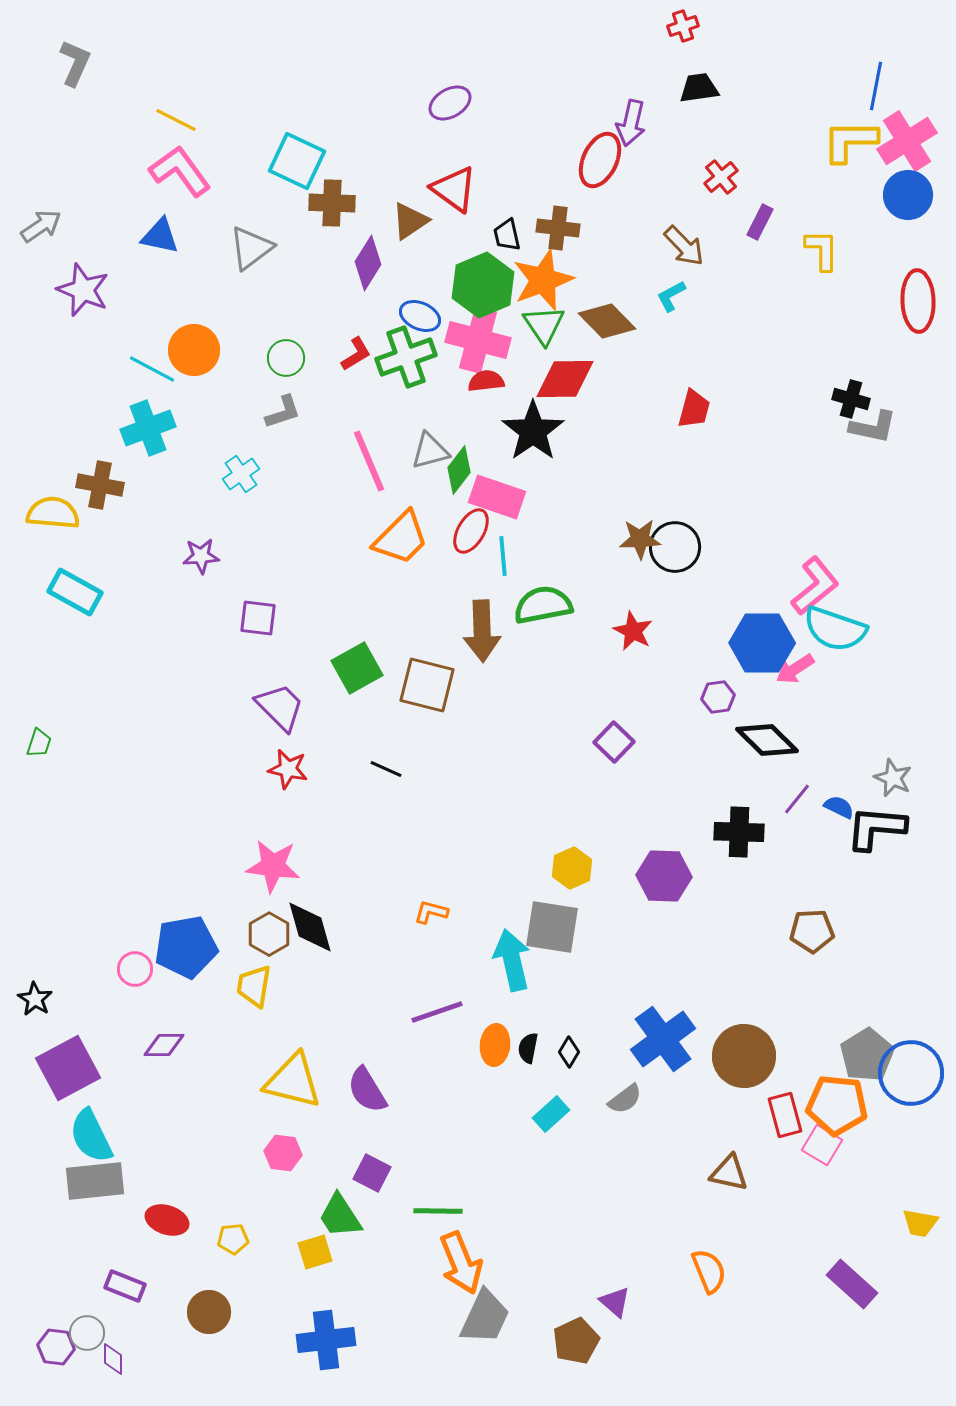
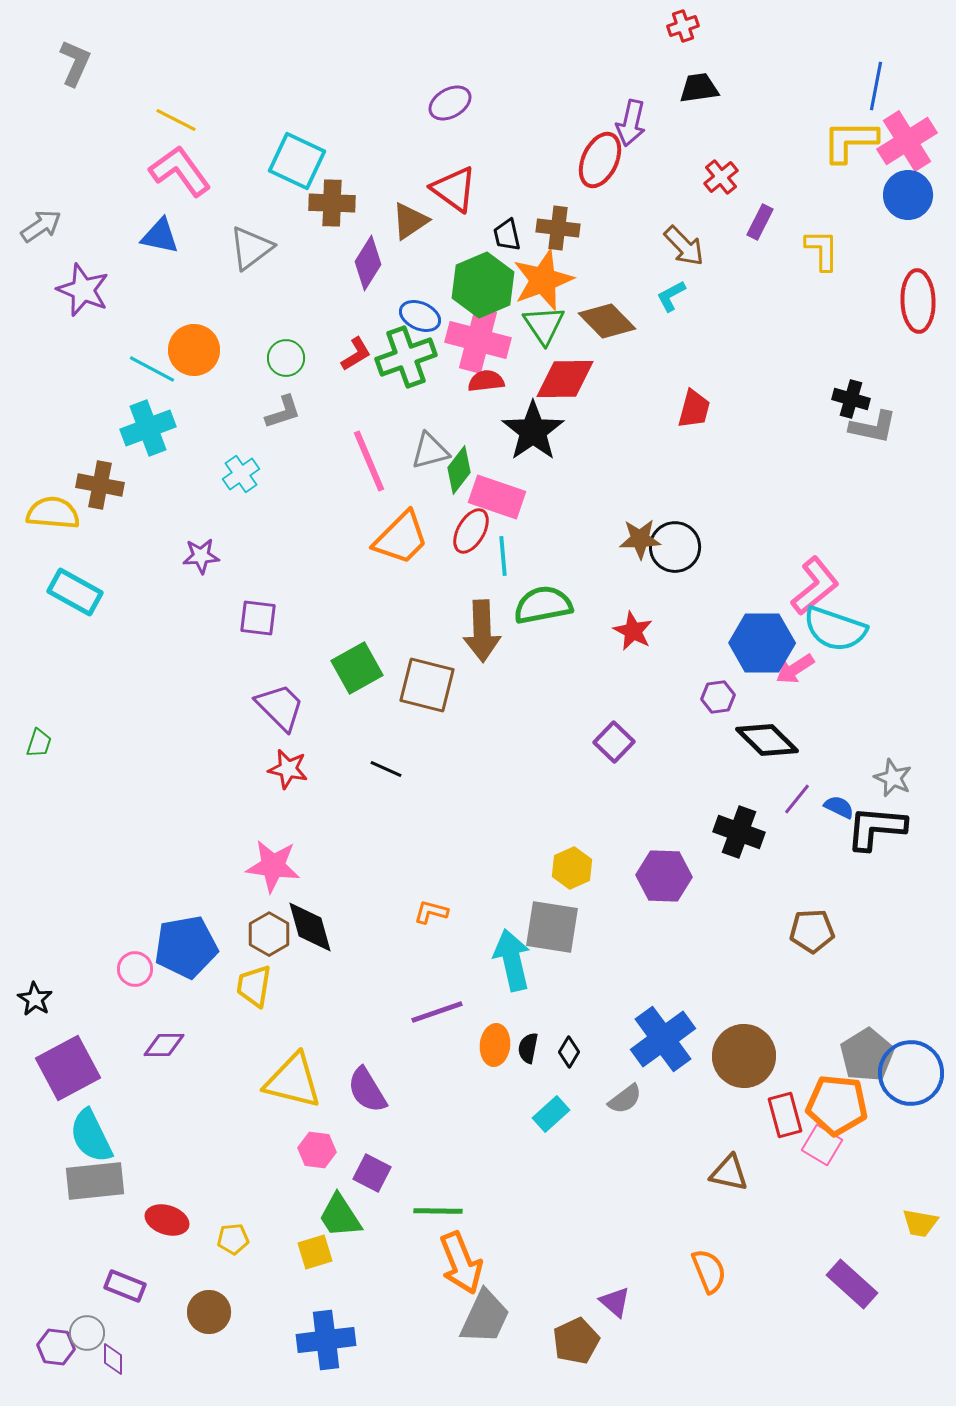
black cross at (739, 832): rotated 18 degrees clockwise
pink hexagon at (283, 1153): moved 34 px right, 3 px up
